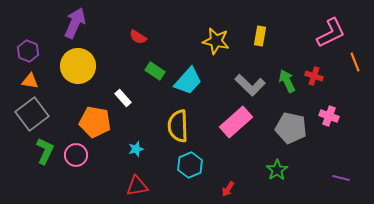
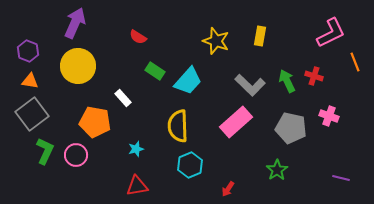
yellow star: rotated 8 degrees clockwise
